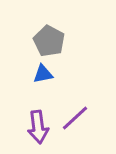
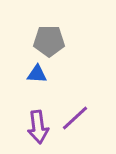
gray pentagon: rotated 28 degrees counterclockwise
blue triangle: moved 6 px left; rotated 15 degrees clockwise
